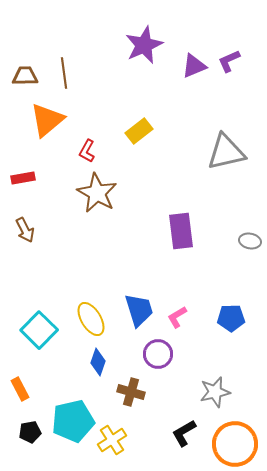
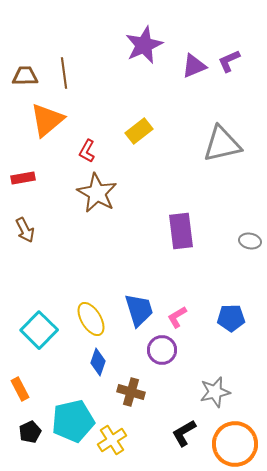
gray triangle: moved 4 px left, 8 px up
purple circle: moved 4 px right, 4 px up
black pentagon: rotated 15 degrees counterclockwise
